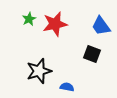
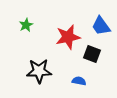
green star: moved 3 px left, 6 px down
red star: moved 13 px right, 13 px down
black star: rotated 15 degrees clockwise
blue semicircle: moved 12 px right, 6 px up
